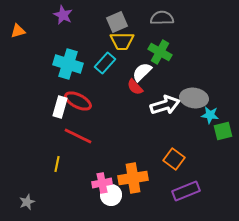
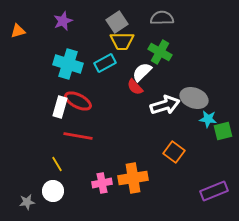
purple star: moved 6 px down; rotated 24 degrees clockwise
gray square: rotated 10 degrees counterclockwise
cyan rectangle: rotated 20 degrees clockwise
gray ellipse: rotated 12 degrees clockwise
cyan star: moved 2 px left, 4 px down
red line: rotated 16 degrees counterclockwise
orange square: moved 7 px up
yellow line: rotated 42 degrees counterclockwise
purple rectangle: moved 28 px right
white circle: moved 58 px left, 4 px up
gray star: rotated 14 degrees clockwise
